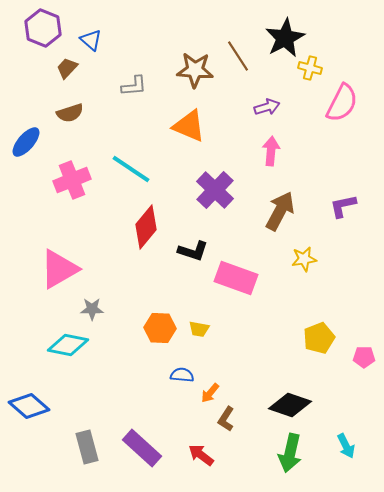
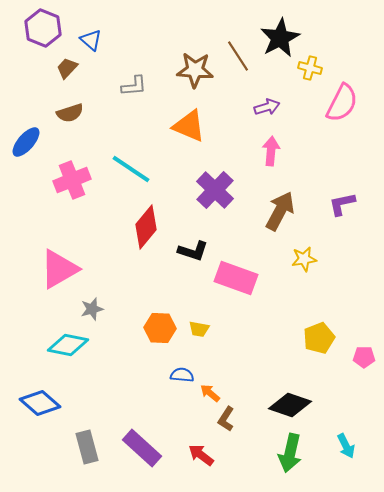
black star: moved 5 px left
purple L-shape: moved 1 px left, 2 px up
gray star: rotated 15 degrees counterclockwise
orange arrow: rotated 90 degrees clockwise
blue diamond: moved 11 px right, 3 px up
